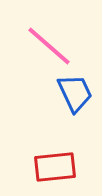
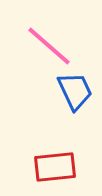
blue trapezoid: moved 2 px up
